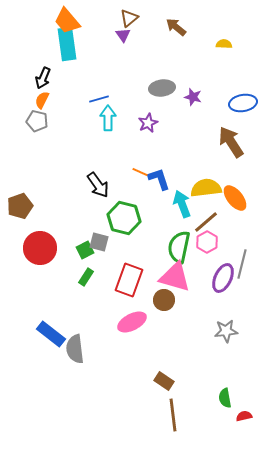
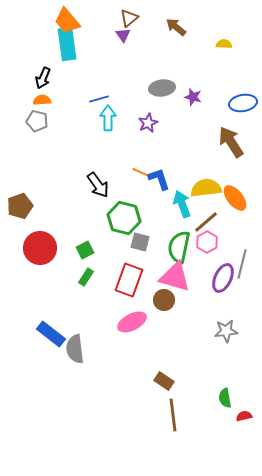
orange semicircle at (42, 100): rotated 60 degrees clockwise
gray square at (99, 242): moved 41 px right
